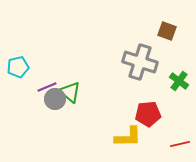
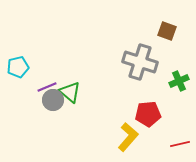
green cross: rotated 30 degrees clockwise
gray circle: moved 2 px left, 1 px down
yellow L-shape: rotated 48 degrees counterclockwise
